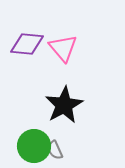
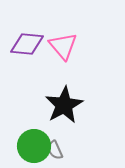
pink triangle: moved 2 px up
